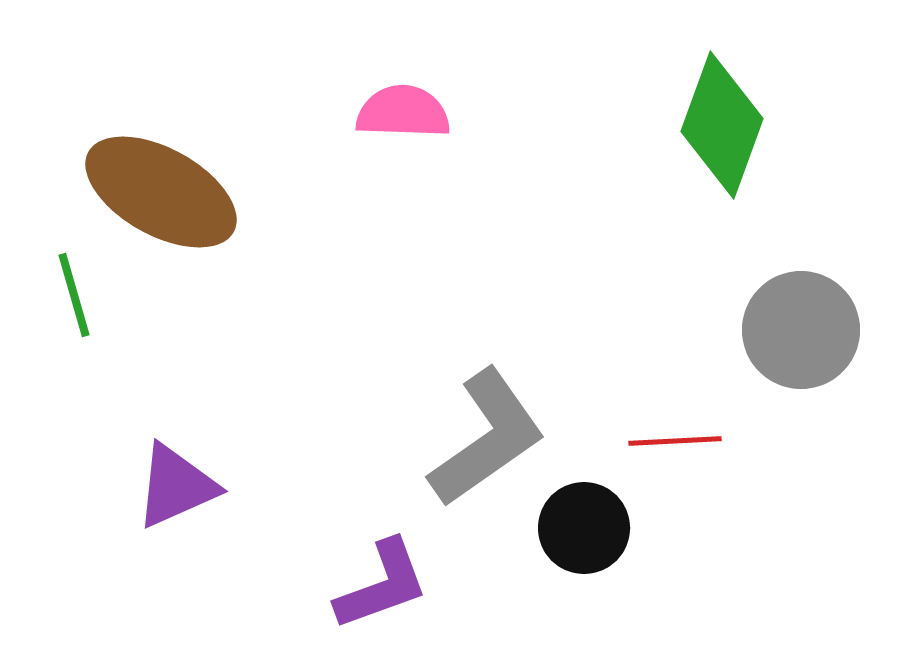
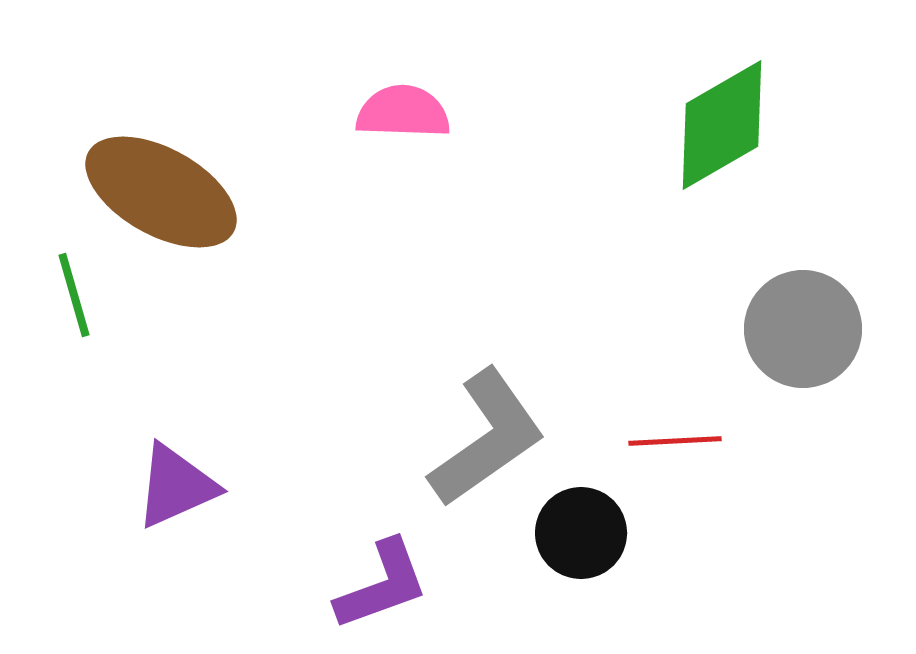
green diamond: rotated 40 degrees clockwise
gray circle: moved 2 px right, 1 px up
black circle: moved 3 px left, 5 px down
